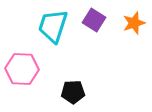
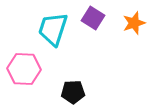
purple square: moved 1 px left, 2 px up
cyan trapezoid: moved 3 px down
pink hexagon: moved 2 px right
